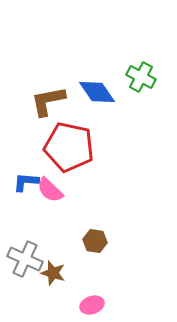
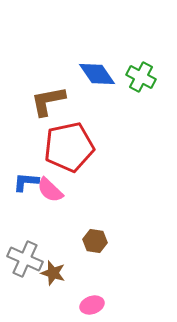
blue diamond: moved 18 px up
red pentagon: rotated 24 degrees counterclockwise
